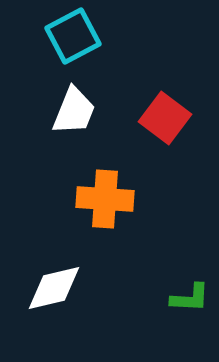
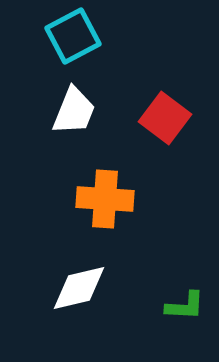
white diamond: moved 25 px right
green L-shape: moved 5 px left, 8 px down
